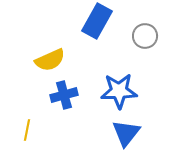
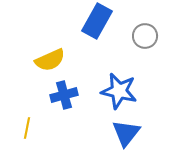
blue star: rotated 15 degrees clockwise
yellow line: moved 2 px up
